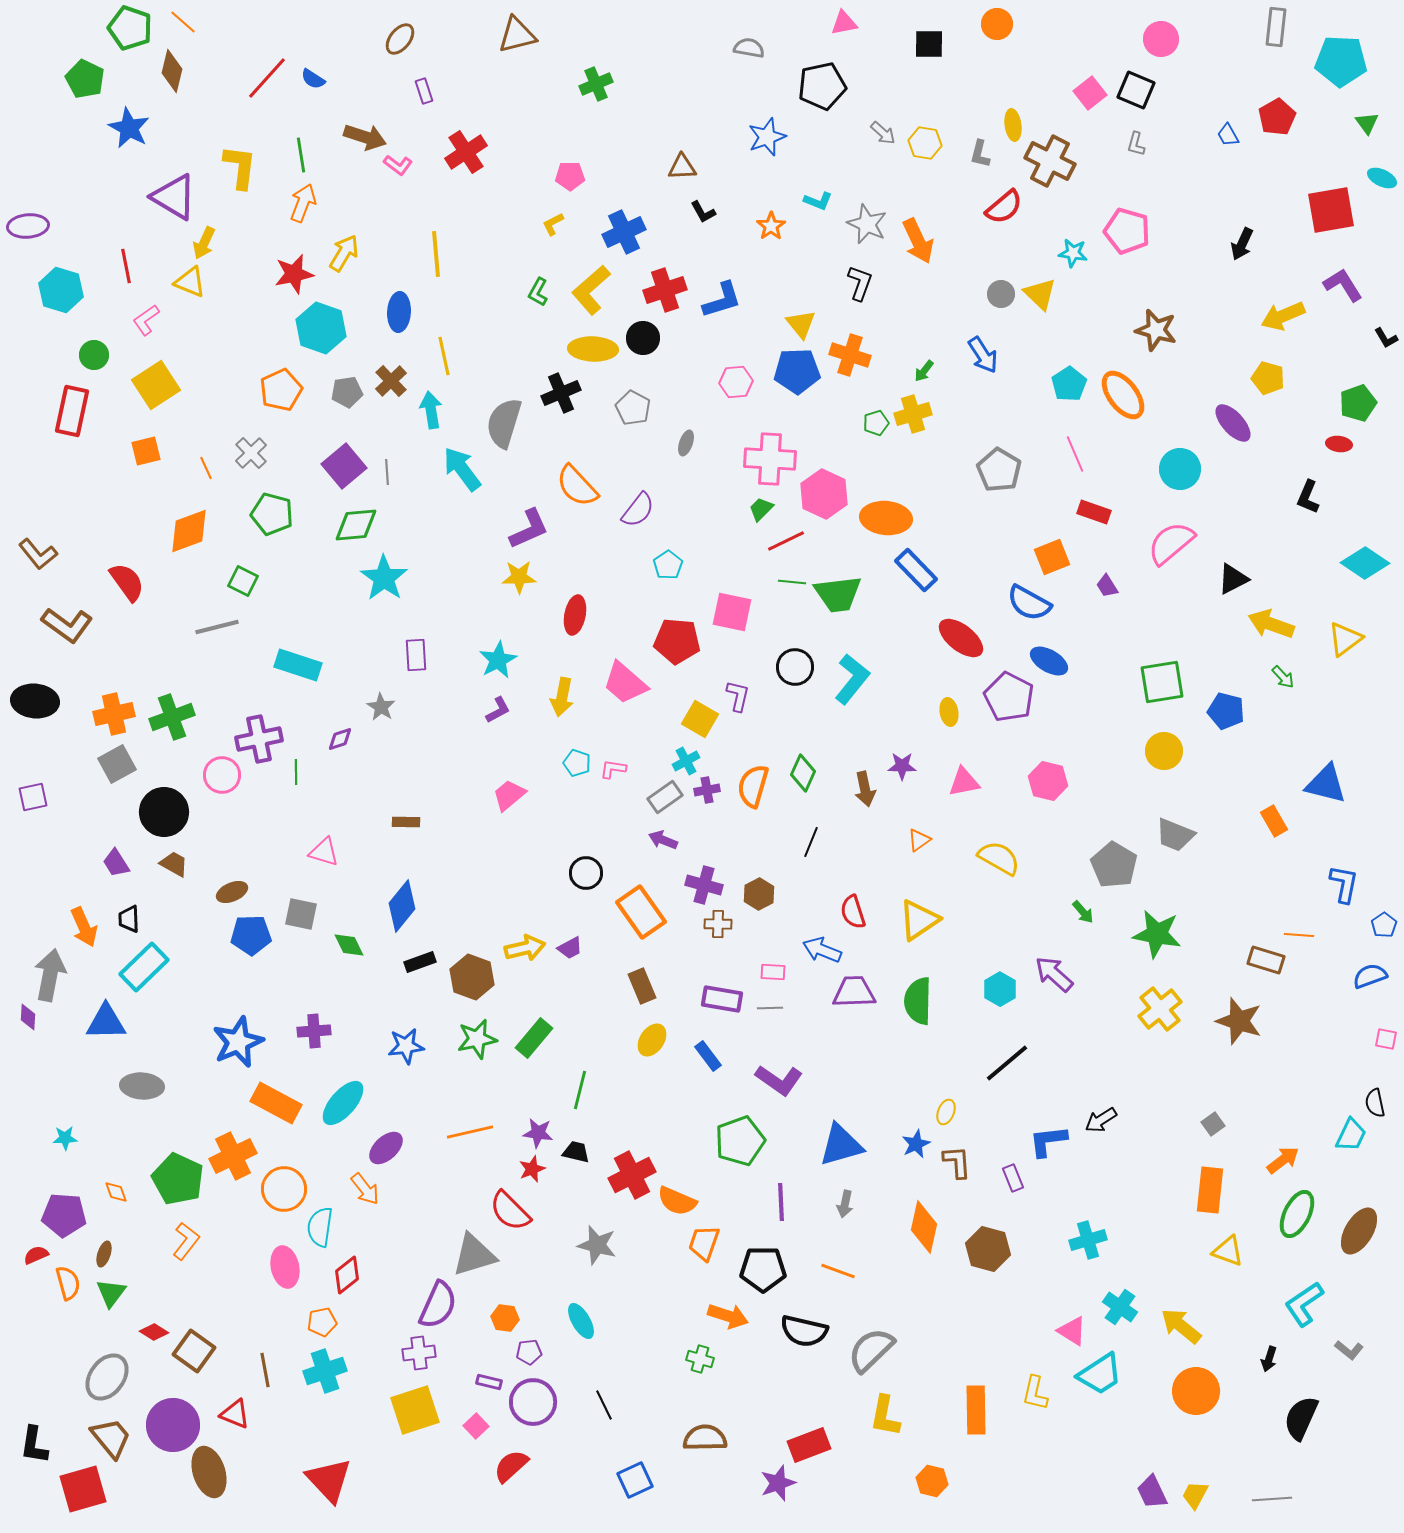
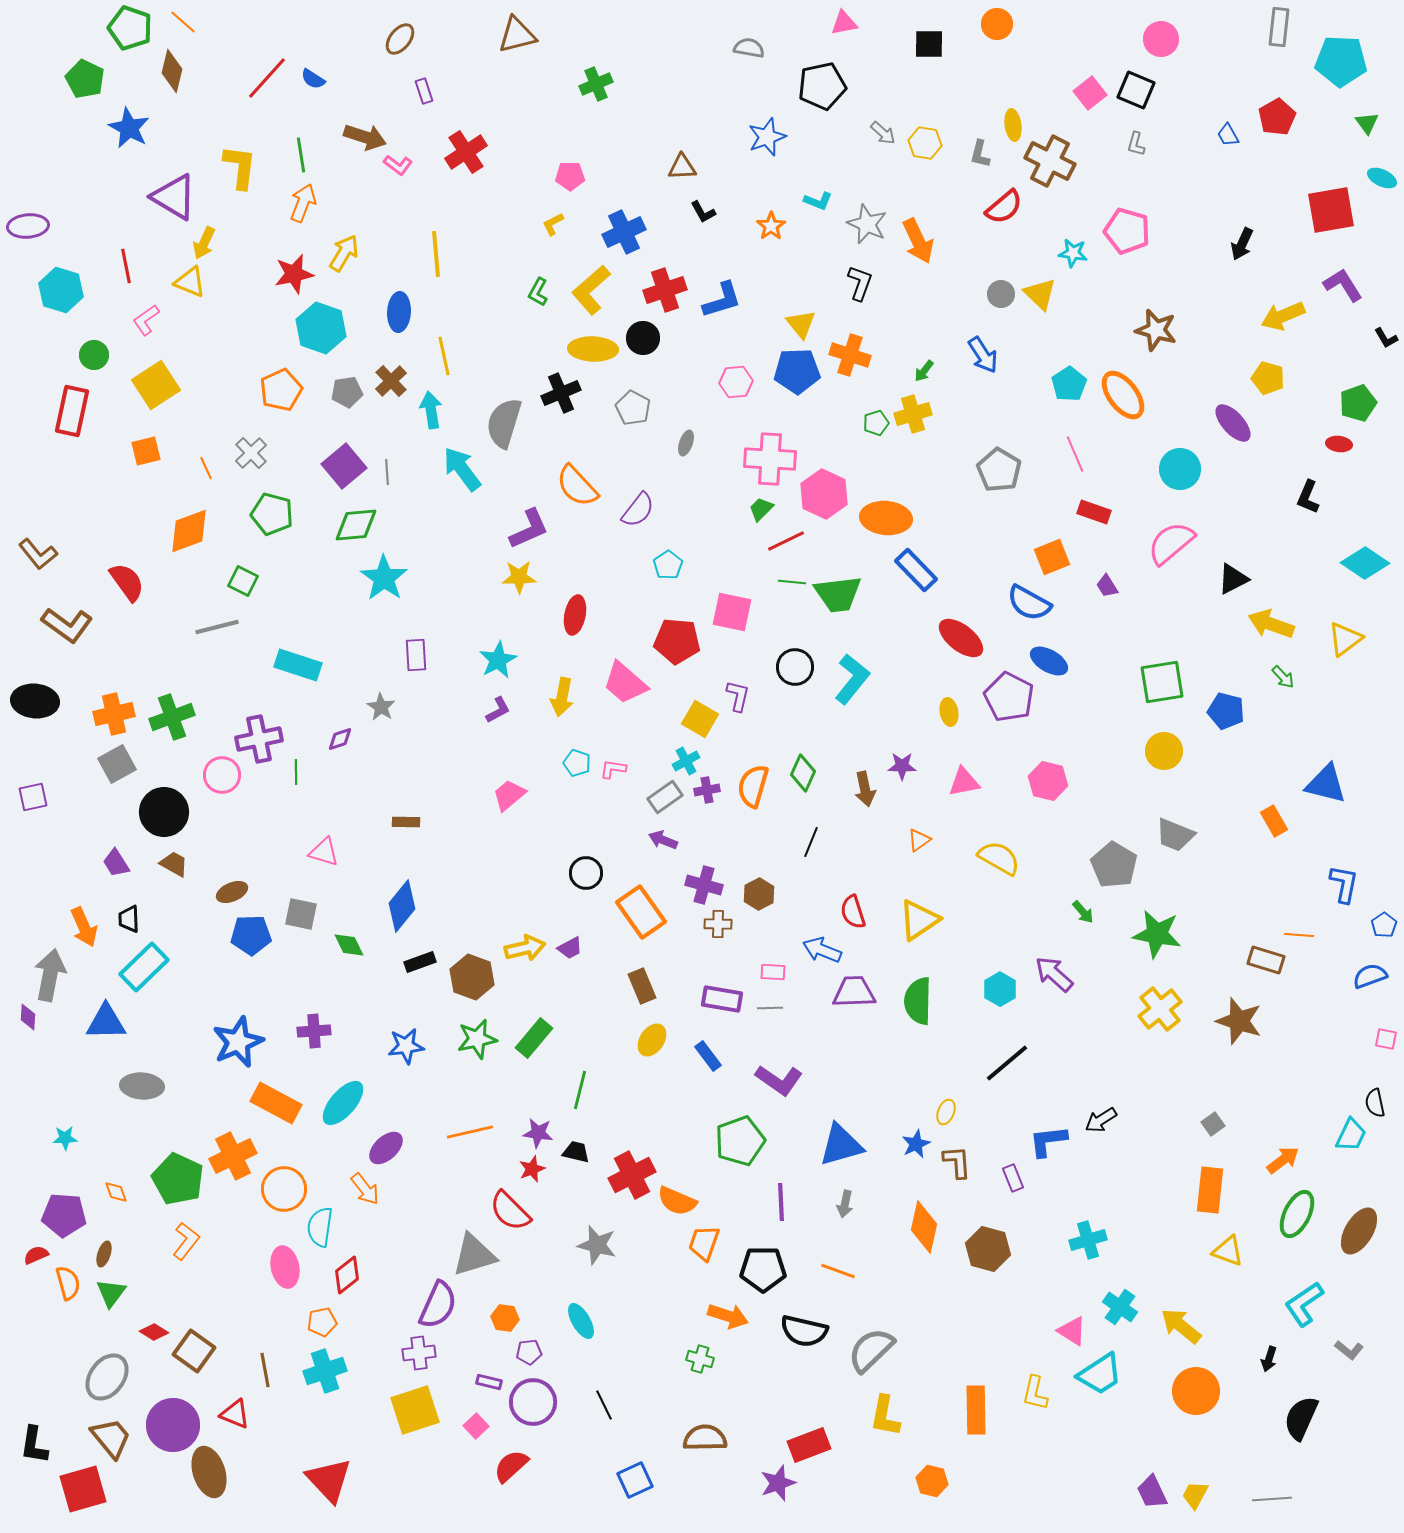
gray rectangle at (1276, 27): moved 3 px right
